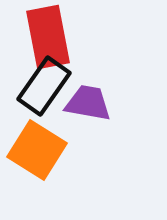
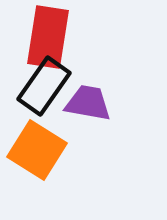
red rectangle: rotated 20 degrees clockwise
